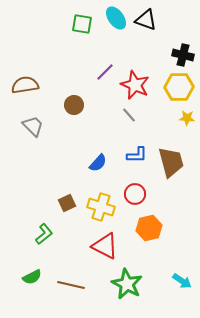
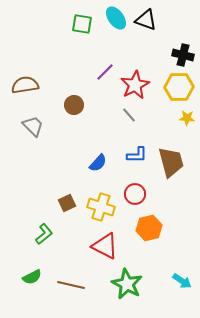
red star: rotated 20 degrees clockwise
